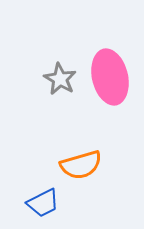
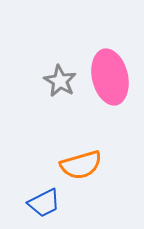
gray star: moved 2 px down
blue trapezoid: moved 1 px right
